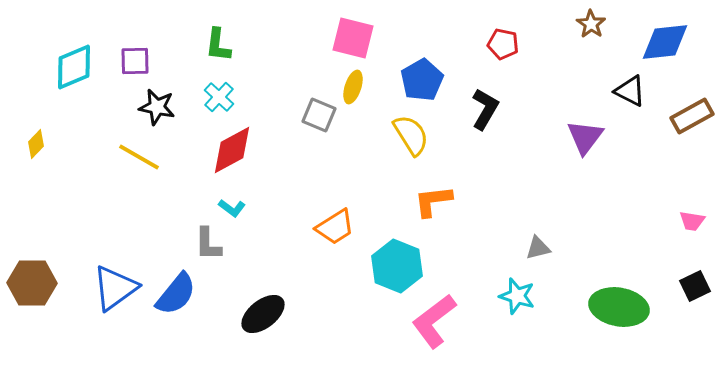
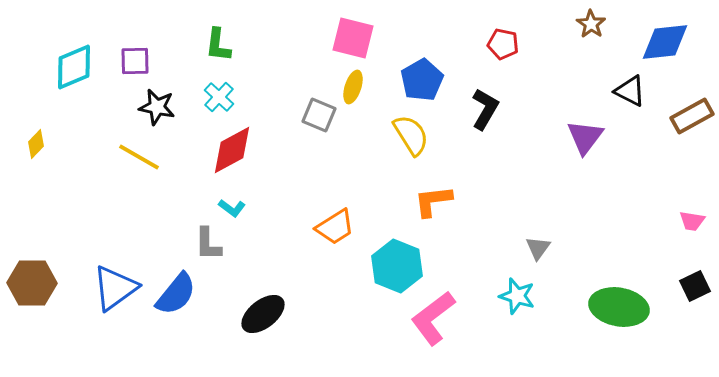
gray triangle: rotated 40 degrees counterclockwise
pink L-shape: moved 1 px left, 3 px up
